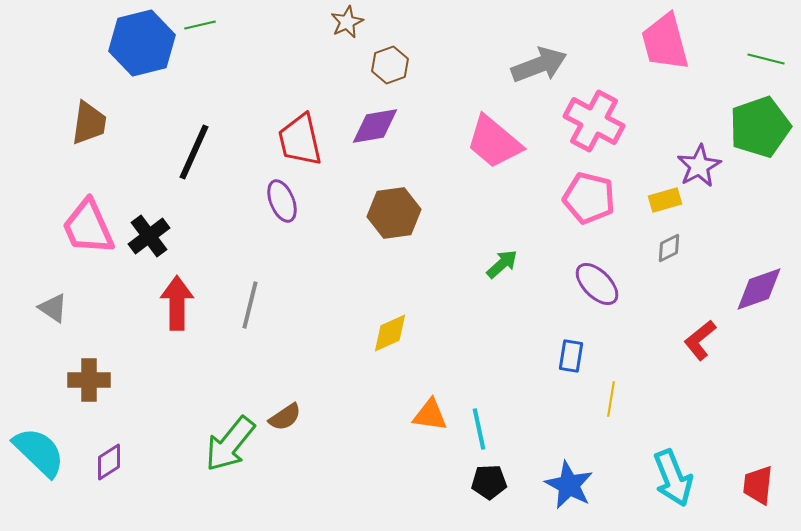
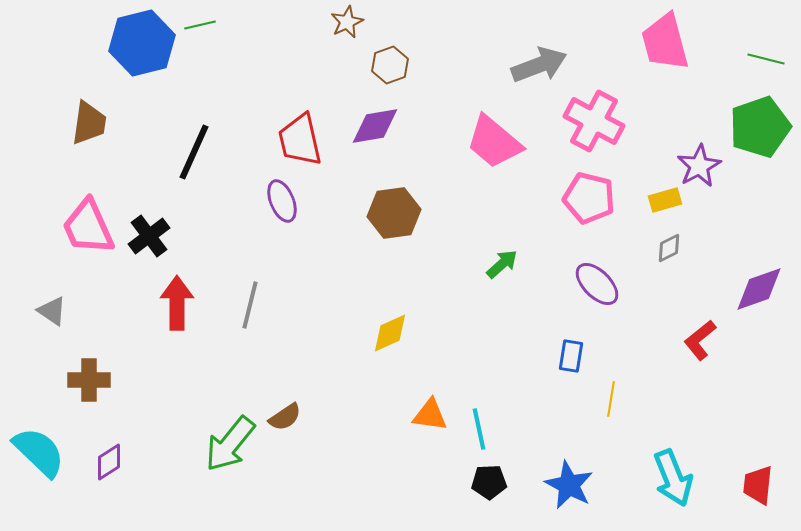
gray triangle at (53, 308): moved 1 px left, 3 px down
